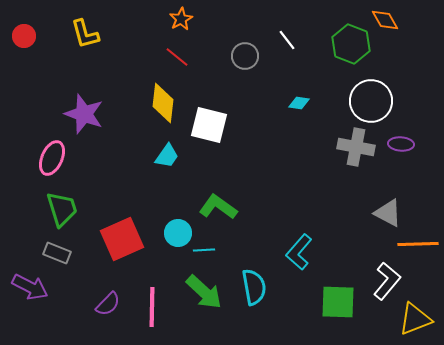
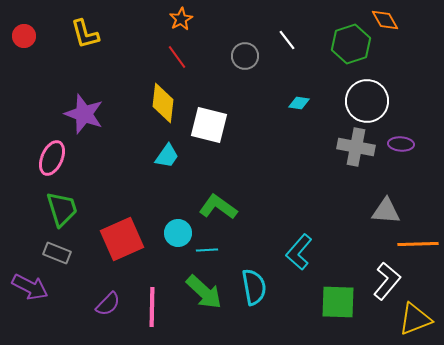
green hexagon: rotated 21 degrees clockwise
red line: rotated 15 degrees clockwise
white circle: moved 4 px left
gray triangle: moved 2 px left, 2 px up; rotated 24 degrees counterclockwise
cyan line: moved 3 px right
